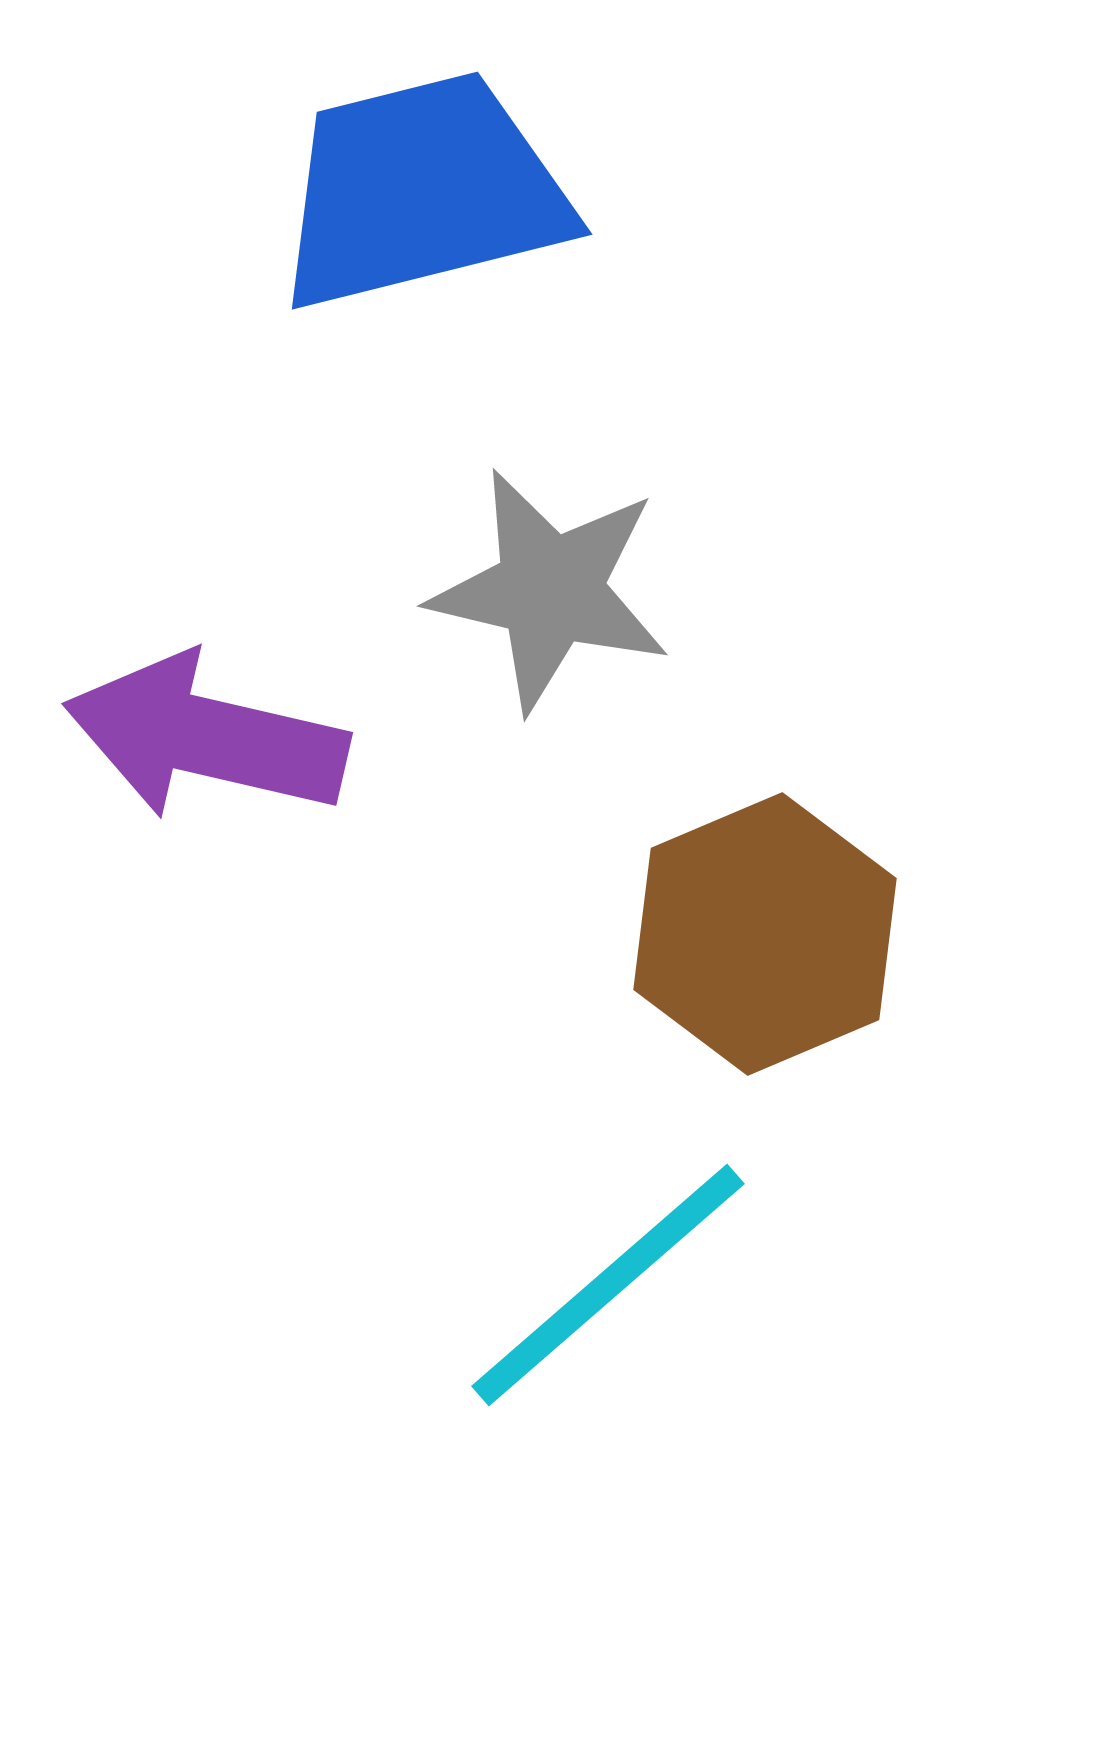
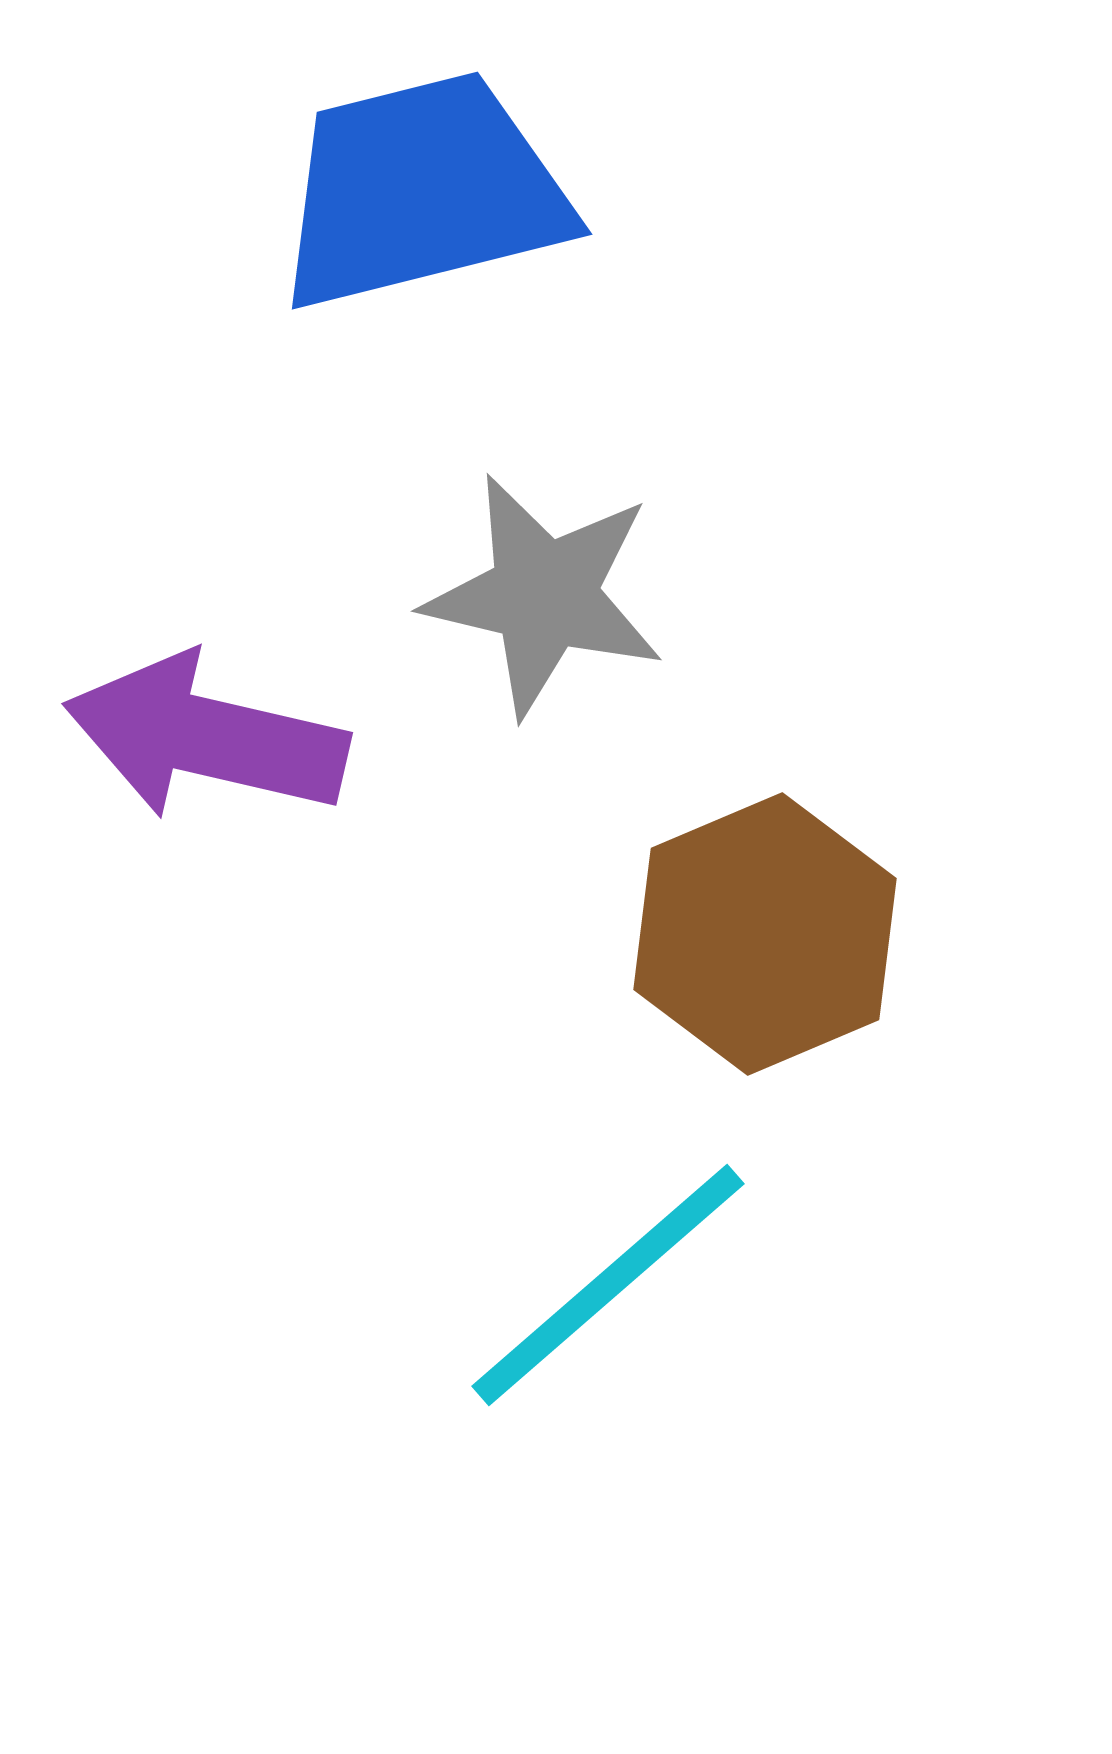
gray star: moved 6 px left, 5 px down
